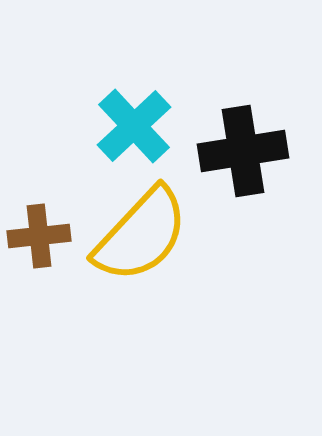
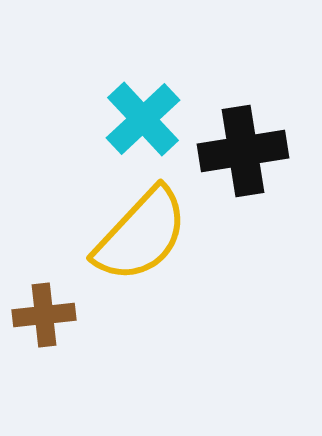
cyan cross: moved 9 px right, 7 px up
brown cross: moved 5 px right, 79 px down
